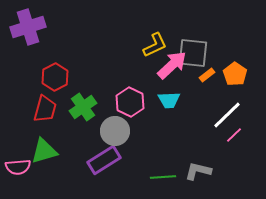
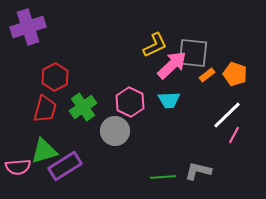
orange pentagon: rotated 15 degrees counterclockwise
pink line: rotated 18 degrees counterclockwise
purple rectangle: moved 39 px left, 6 px down
